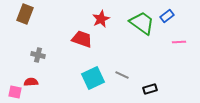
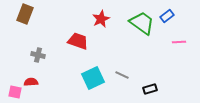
red trapezoid: moved 4 px left, 2 px down
